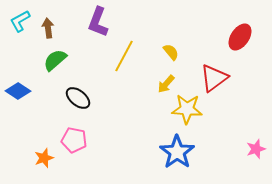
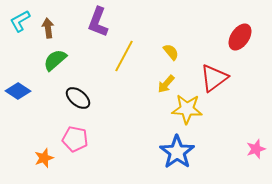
pink pentagon: moved 1 px right, 1 px up
